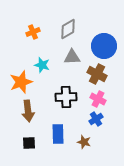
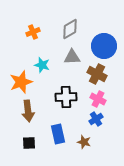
gray diamond: moved 2 px right
blue rectangle: rotated 12 degrees counterclockwise
